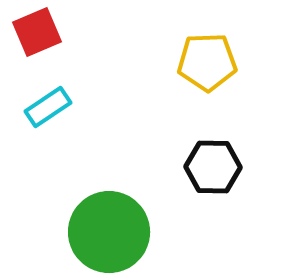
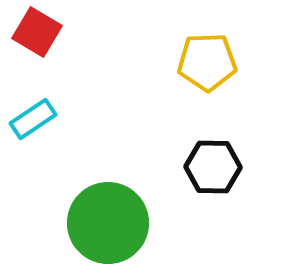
red square: rotated 36 degrees counterclockwise
cyan rectangle: moved 15 px left, 12 px down
green circle: moved 1 px left, 9 px up
